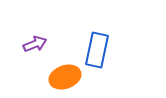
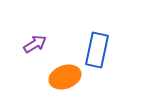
purple arrow: rotated 10 degrees counterclockwise
